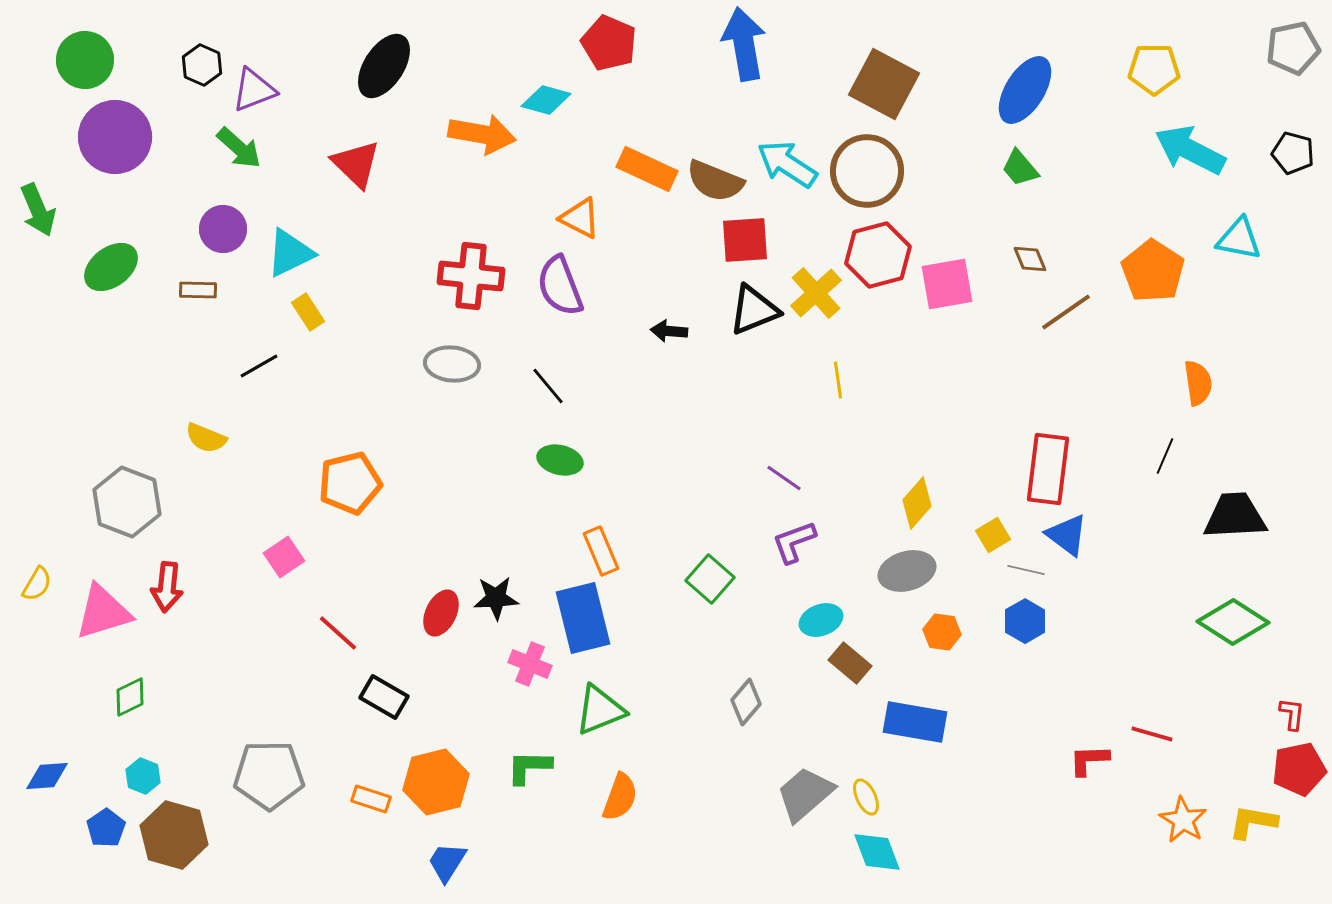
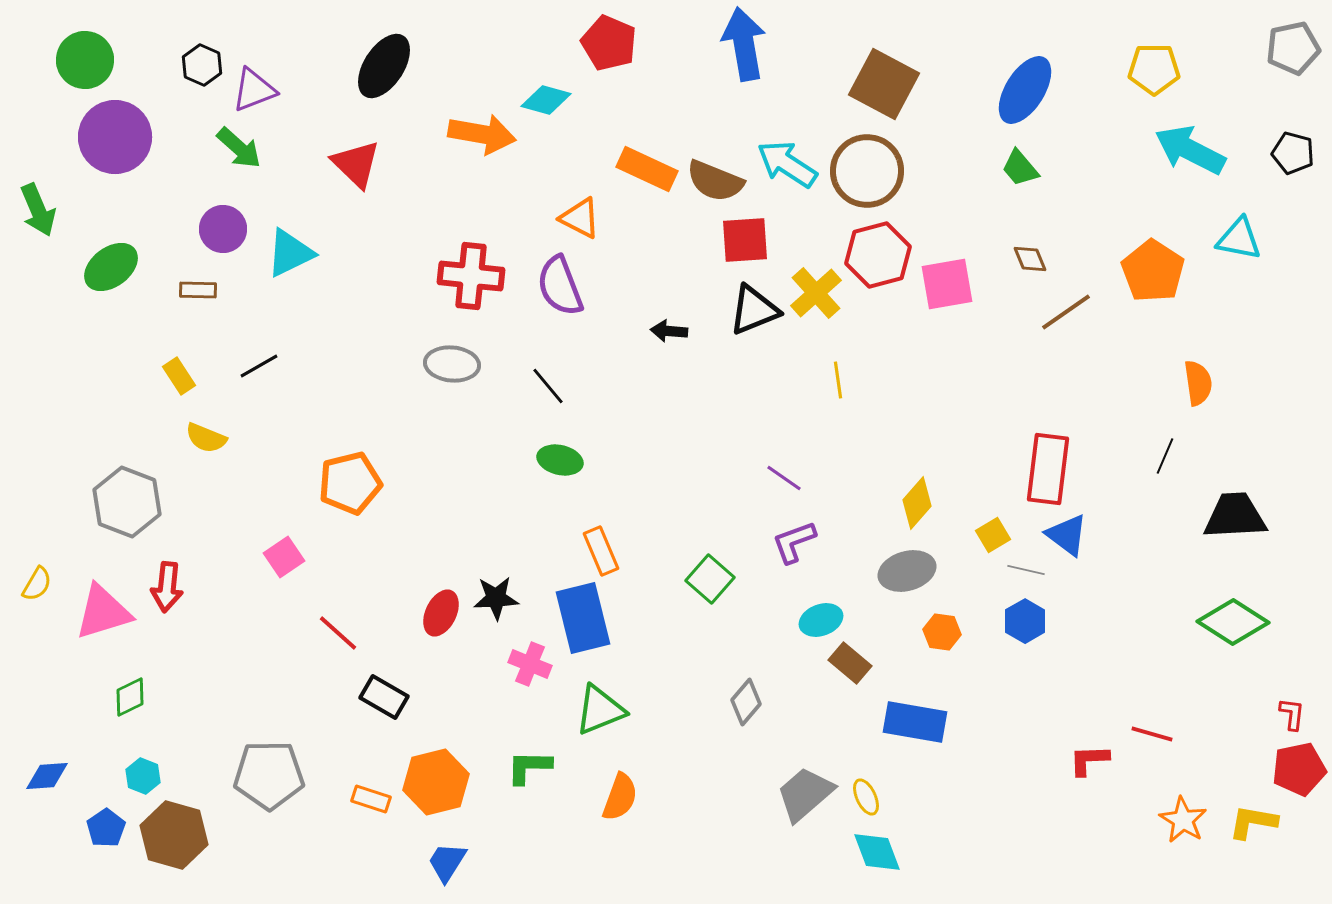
yellow rectangle at (308, 312): moved 129 px left, 64 px down
